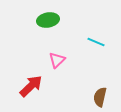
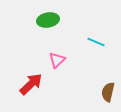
red arrow: moved 2 px up
brown semicircle: moved 8 px right, 5 px up
